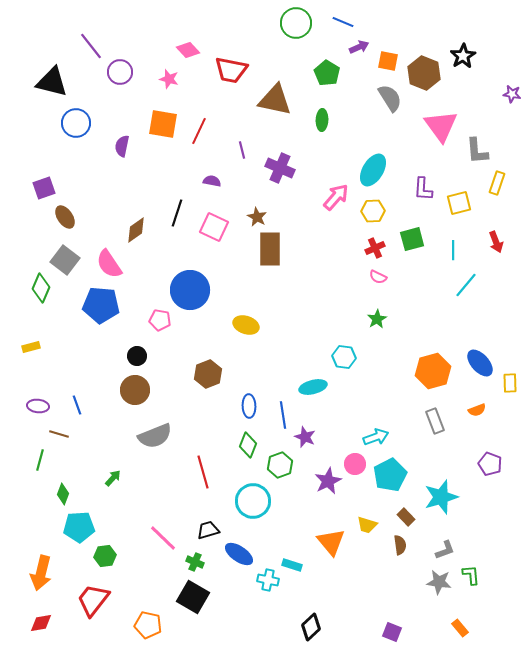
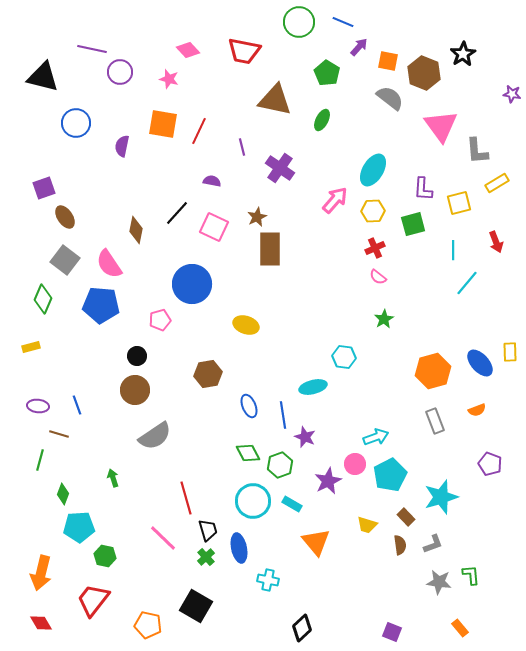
green circle at (296, 23): moved 3 px right, 1 px up
purple line at (91, 46): moved 1 px right, 3 px down; rotated 40 degrees counterclockwise
purple arrow at (359, 47): rotated 24 degrees counterclockwise
black star at (463, 56): moved 2 px up
red trapezoid at (231, 70): moved 13 px right, 19 px up
black triangle at (52, 82): moved 9 px left, 5 px up
gray semicircle at (390, 98): rotated 20 degrees counterclockwise
green ellipse at (322, 120): rotated 25 degrees clockwise
purple line at (242, 150): moved 3 px up
purple cross at (280, 168): rotated 12 degrees clockwise
yellow rectangle at (497, 183): rotated 40 degrees clockwise
pink arrow at (336, 197): moved 1 px left, 3 px down
black line at (177, 213): rotated 24 degrees clockwise
brown star at (257, 217): rotated 18 degrees clockwise
brown diamond at (136, 230): rotated 44 degrees counterclockwise
green square at (412, 239): moved 1 px right, 15 px up
pink semicircle at (378, 277): rotated 12 degrees clockwise
cyan line at (466, 285): moved 1 px right, 2 px up
green diamond at (41, 288): moved 2 px right, 11 px down
blue circle at (190, 290): moved 2 px right, 6 px up
green star at (377, 319): moved 7 px right
pink pentagon at (160, 320): rotated 25 degrees counterclockwise
brown hexagon at (208, 374): rotated 12 degrees clockwise
yellow rectangle at (510, 383): moved 31 px up
blue ellipse at (249, 406): rotated 20 degrees counterclockwise
gray semicircle at (155, 436): rotated 12 degrees counterclockwise
green diamond at (248, 445): moved 8 px down; rotated 50 degrees counterclockwise
red line at (203, 472): moved 17 px left, 26 px down
green arrow at (113, 478): rotated 60 degrees counterclockwise
black trapezoid at (208, 530): rotated 90 degrees clockwise
orange triangle at (331, 542): moved 15 px left
gray L-shape at (445, 550): moved 12 px left, 6 px up
blue ellipse at (239, 554): moved 6 px up; rotated 44 degrees clockwise
green hexagon at (105, 556): rotated 20 degrees clockwise
green cross at (195, 562): moved 11 px right, 5 px up; rotated 24 degrees clockwise
cyan rectangle at (292, 565): moved 61 px up; rotated 12 degrees clockwise
black square at (193, 597): moved 3 px right, 9 px down
red diamond at (41, 623): rotated 70 degrees clockwise
black diamond at (311, 627): moved 9 px left, 1 px down
